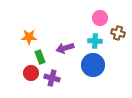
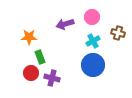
pink circle: moved 8 px left, 1 px up
cyan cross: moved 2 px left; rotated 32 degrees counterclockwise
purple arrow: moved 24 px up
